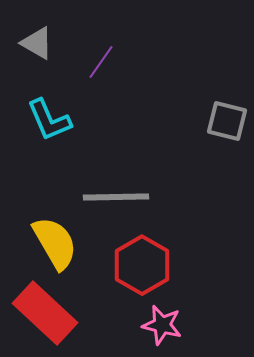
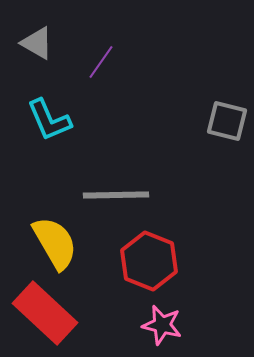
gray line: moved 2 px up
red hexagon: moved 7 px right, 4 px up; rotated 8 degrees counterclockwise
